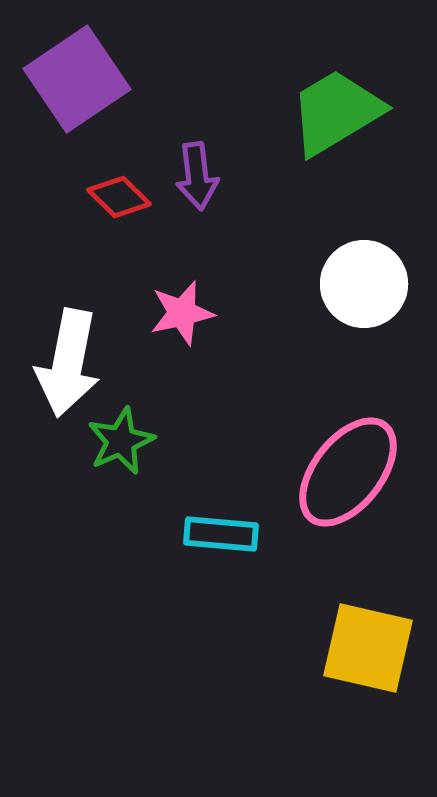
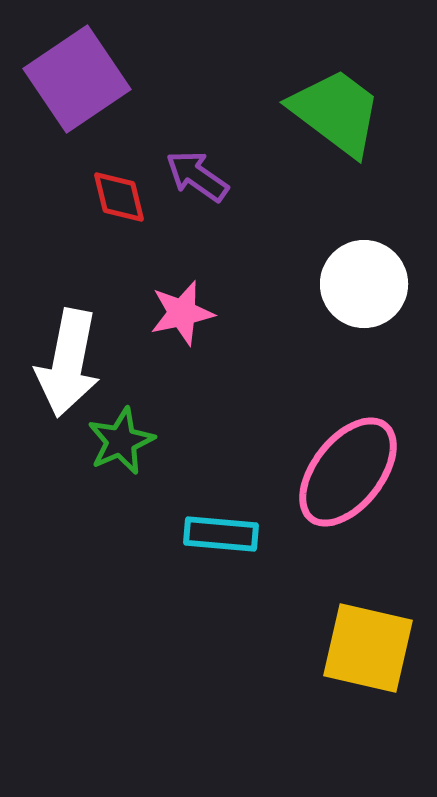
green trapezoid: rotated 68 degrees clockwise
purple arrow: rotated 132 degrees clockwise
red diamond: rotated 32 degrees clockwise
